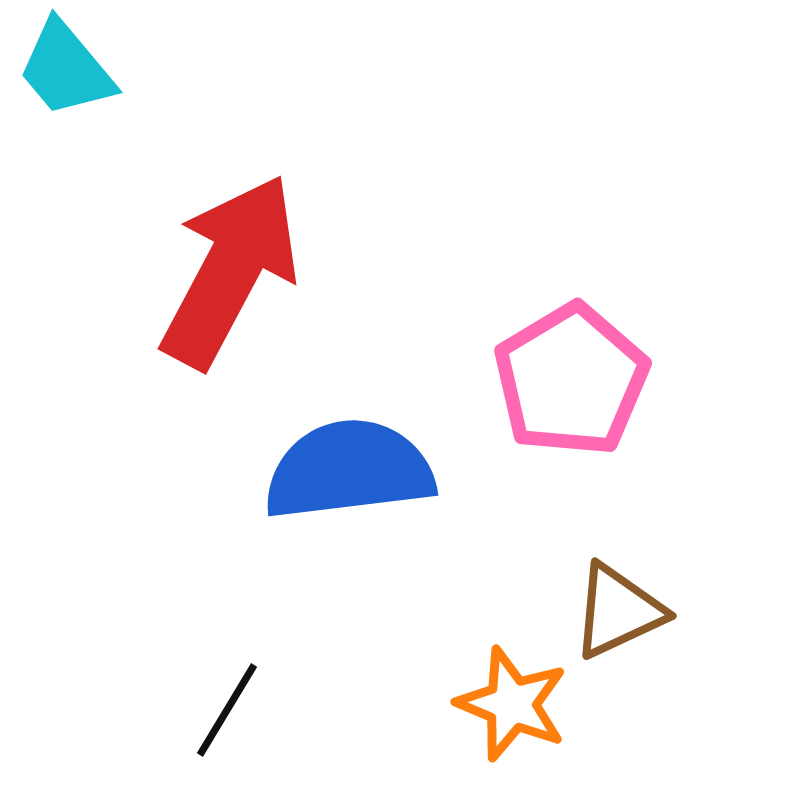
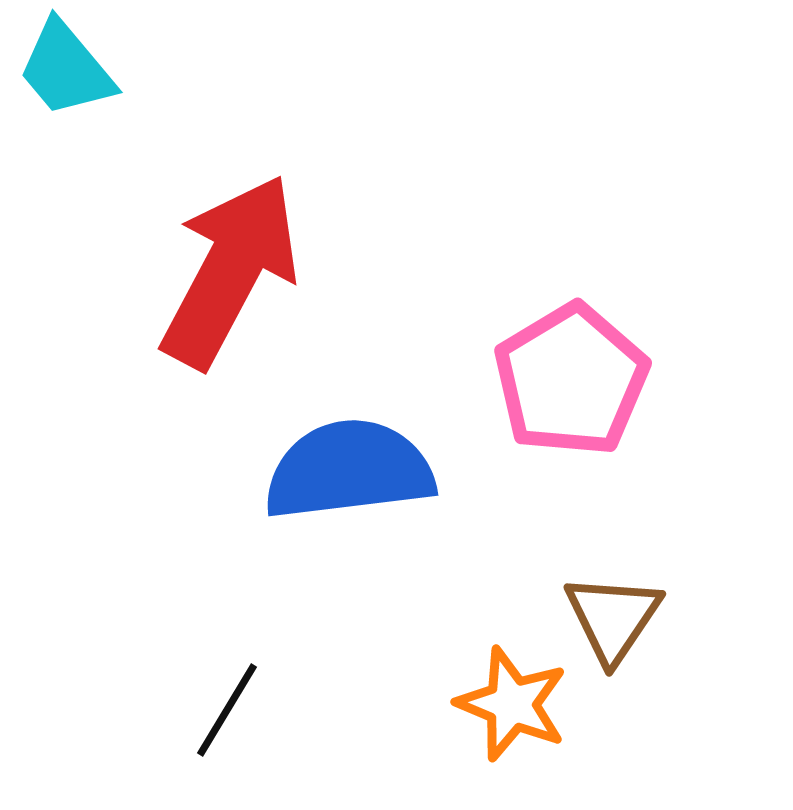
brown triangle: moved 5 px left, 7 px down; rotated 31 degrees counterclockwise
